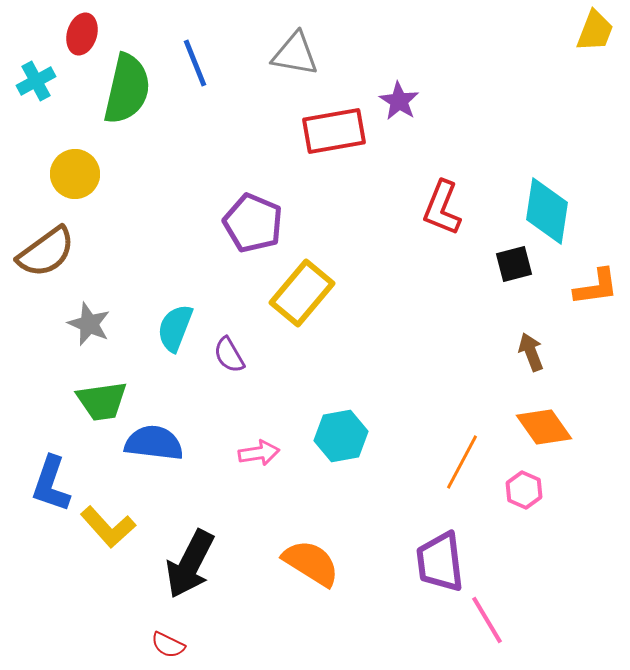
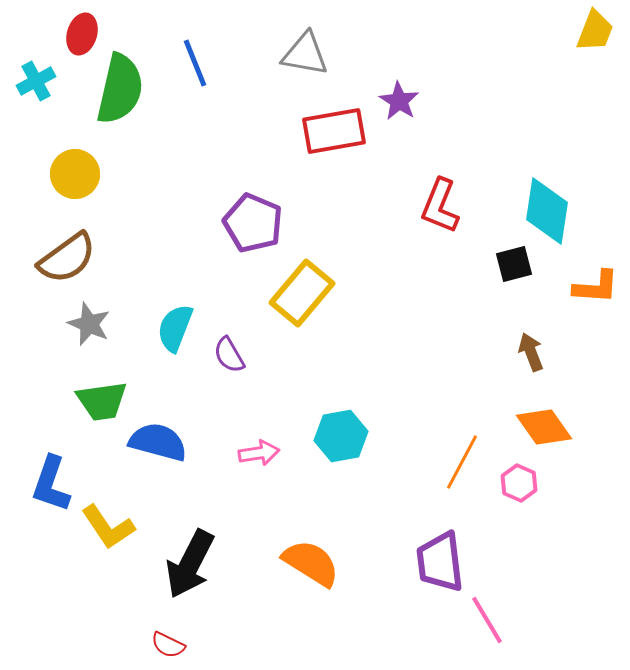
gray triangle: moved 10 px right
green semicircle: moved 7 px left
red L-shape: moved 2 px left, 2 px up
brown semicircle: moved 21 px right, 6 px down
orange L-shape: rotated 12 degrees clockwise
blue semicircle: moved 4 px right, 1 px up; rotated 8 degrees clockwise
pink hexagon: moved 5 px left, 7 px up
yellow L-shape: rotated 8 degrees clockwise
